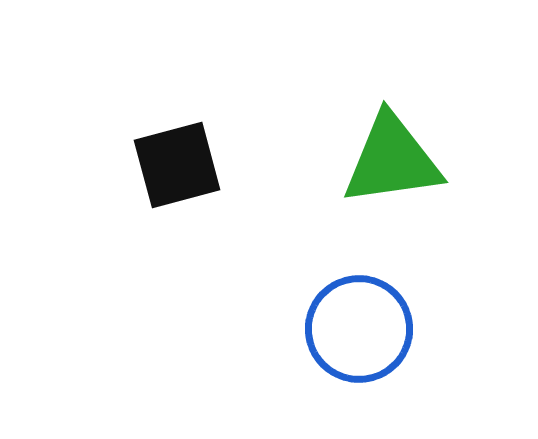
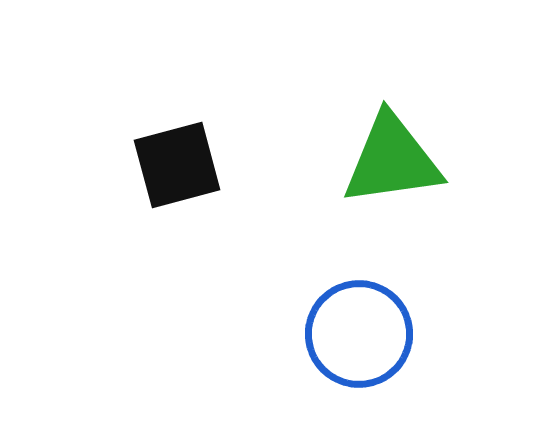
blue circle: moved 5 px down
